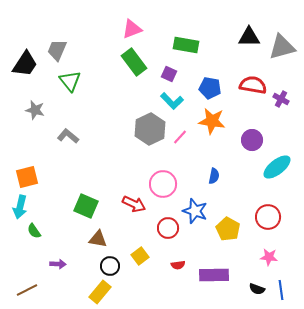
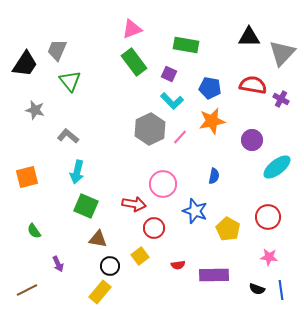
gray triangle at (282, 47): moved 6 px down; rotated 32 degrees counterclockwise
orange star at (212, 121): rotated 20 degrees counterclockwise
red arrow at (134, 204): rotated 15 degrees counterclockwise
cyan arrow at (20, 207): moved 57 px right, 35 px up
red circle at (168, 228): moved 14 px left
purple arrow at (58, 264): rotated 63 degrees clockwise
